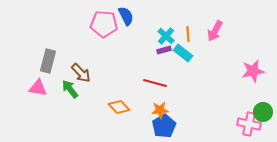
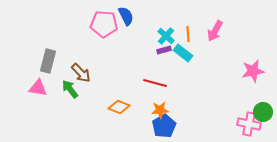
orange diamond: rotated 25 degrees counterclockwise
